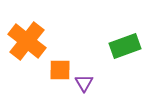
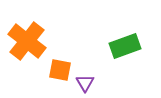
orange square: rotated 10 degrees clockwise
purple triangle: moved 1 px right
